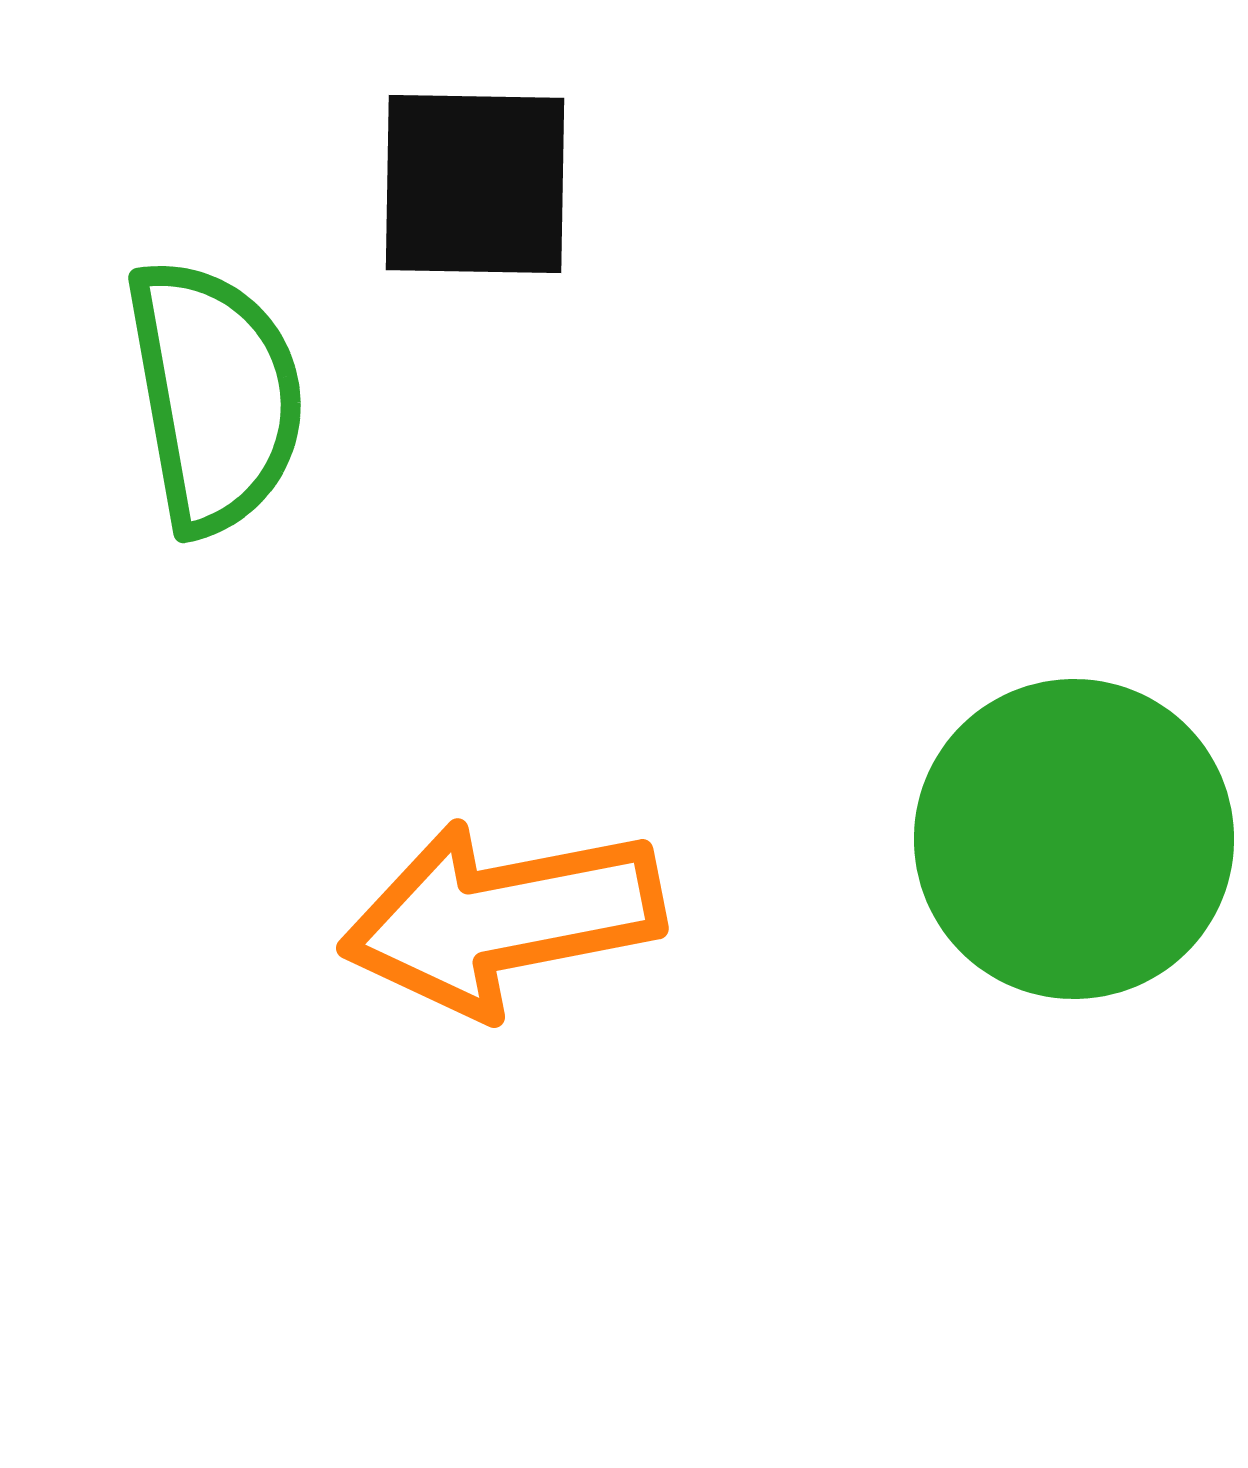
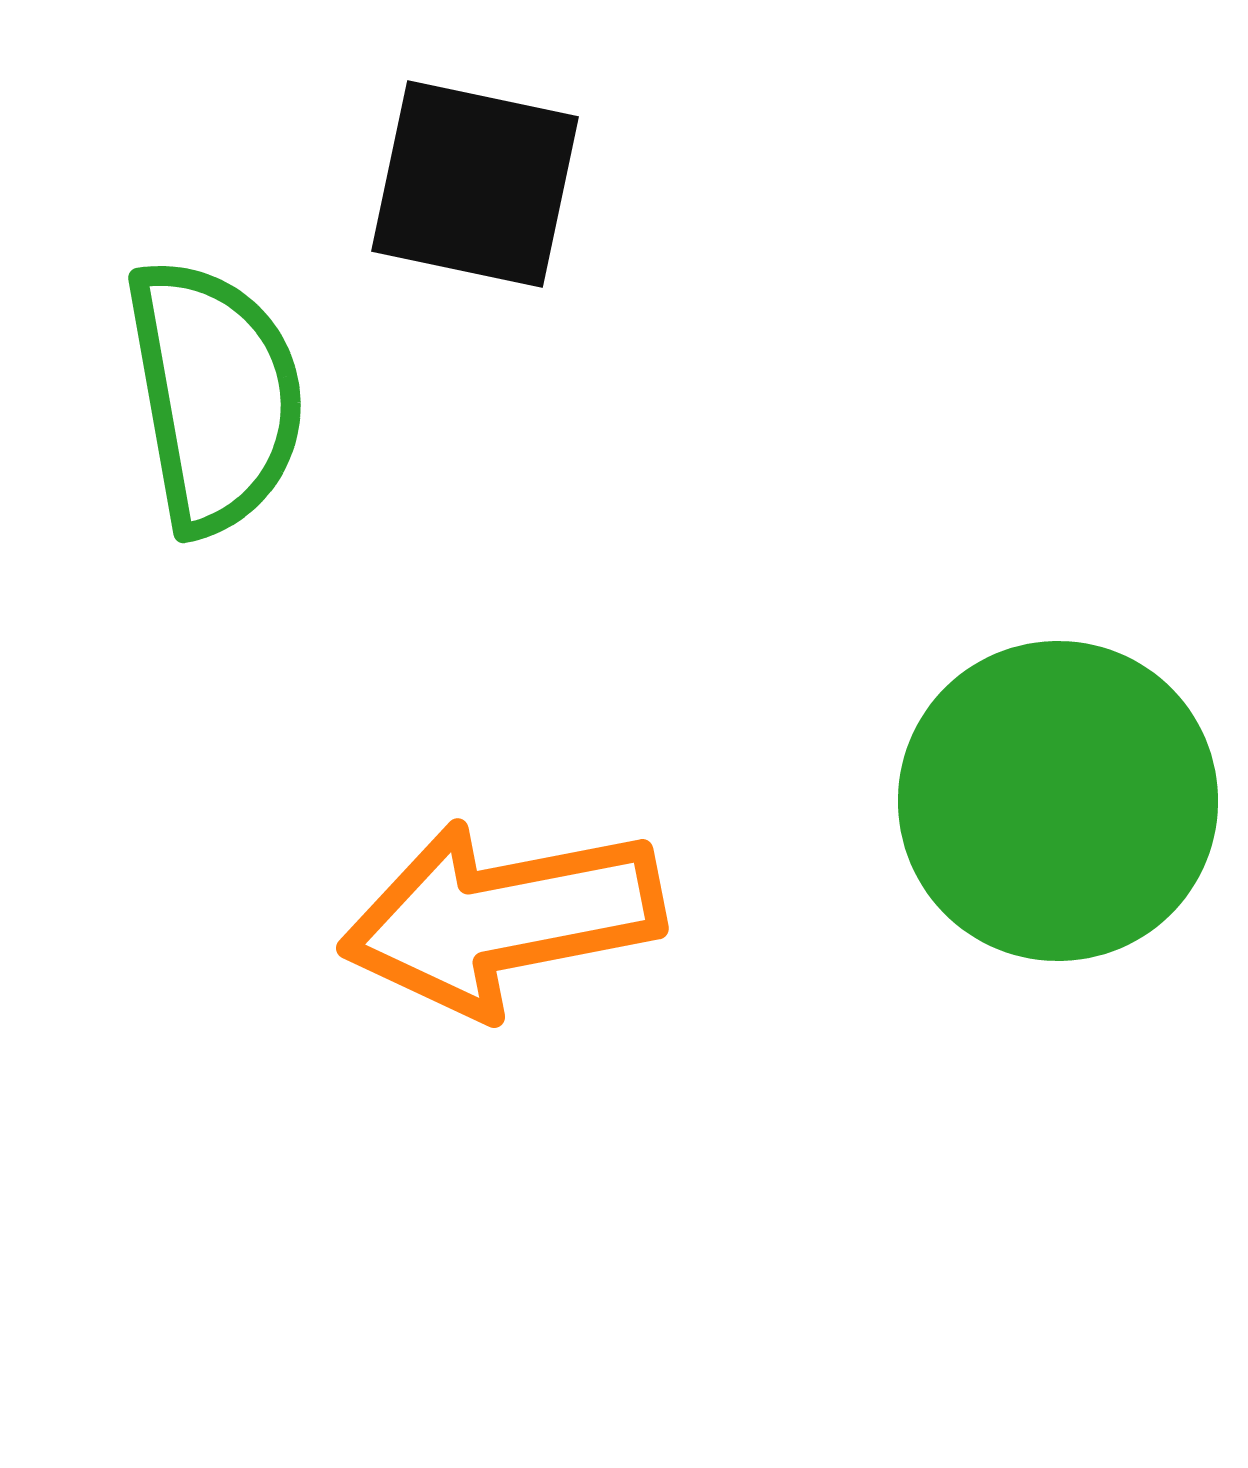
black square: rotated 11 degrees clockwise
green circle: moved 16 px left, 38 px up
